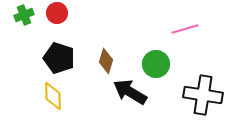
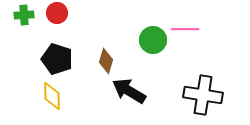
green cross: rotated 18 degrees clockwise
pink line: rotated 16 degrees clockwise
black pentagon: moved 2 px left, 1 px down
green circle: moved 3 px left, 24 px up
black arrow: moved 1 px left, 1 px up
yellow diamond: moved 1 px left
